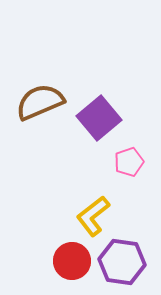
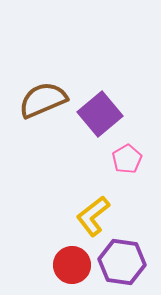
brown semicircle: moved 3 px right, 2 px up
purple square: moved 1 px right, 4 px up
pink pentagon: moved 2 px left, 3 px up; rotated 12 degrees counterclockwise
red circle: moved 4 px down
